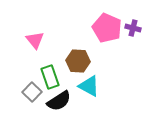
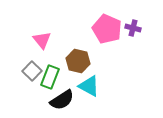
pink pentagon: moved 1 px down
pink triangle: moved 7 px right
brown hexagon: rotated 10 degrees clockwise
green rectangle: rotated 40 degrees clockwise
gray square: moved 21 px up
black semicircle: moved 3 px right, 1 px up
